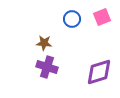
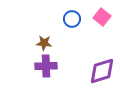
pink square: rotated 30 degrees counterclockwise
purple cross: moved 1 px left, 1 px up; rotated 20 degrees counterclockwise
purple diamond: moved 3 px right, 1 px up
